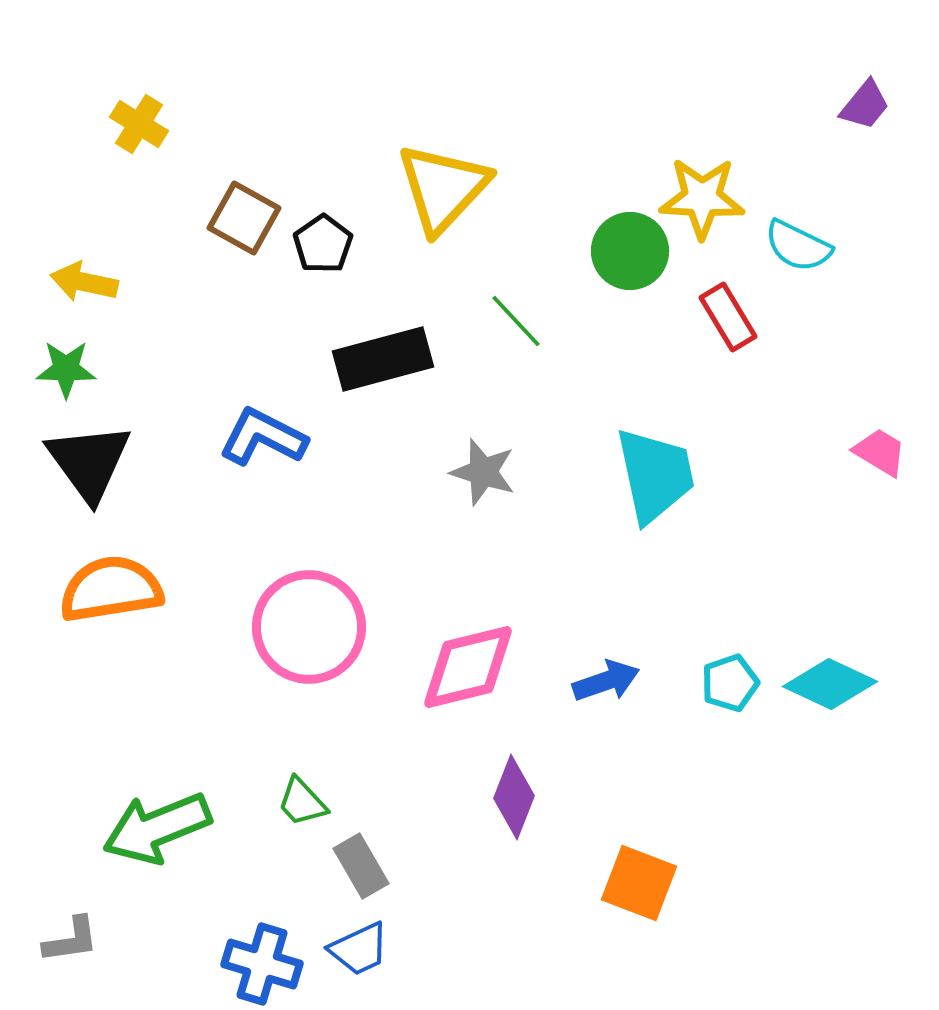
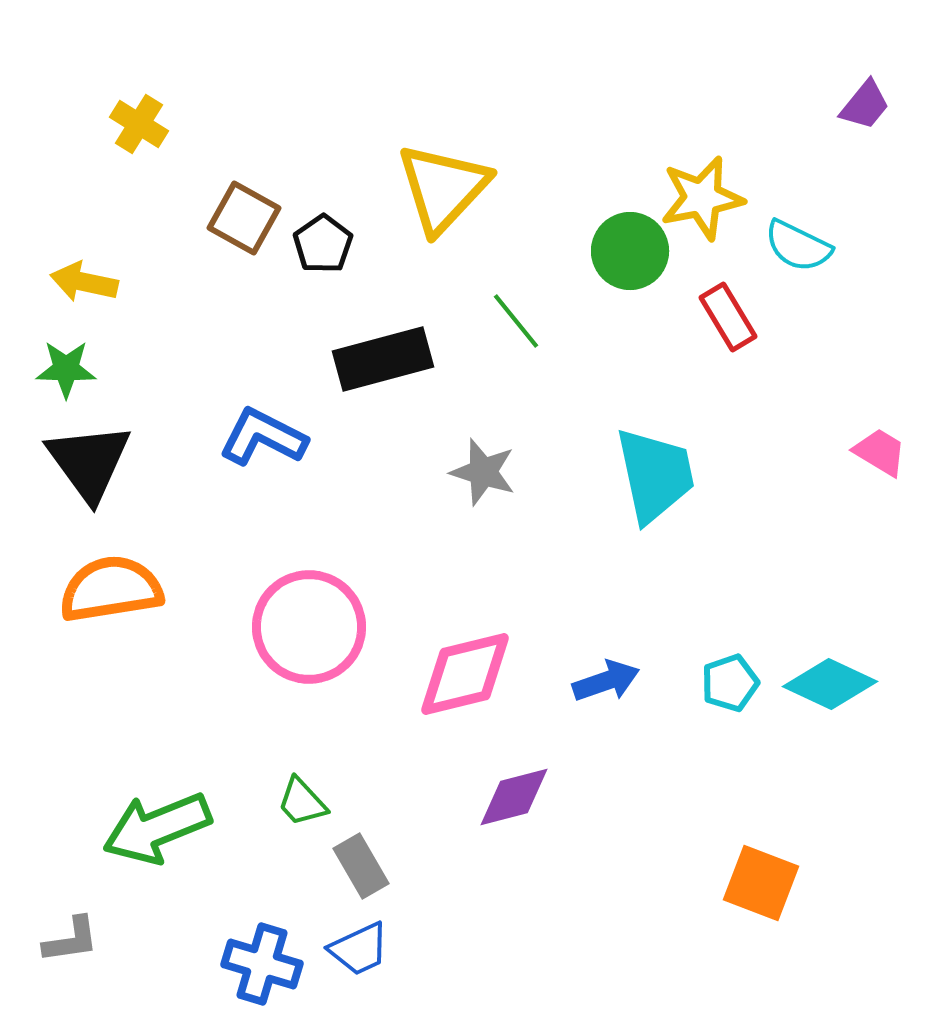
yellow star: rotated 14 degrees counterclockwise
green line: rotated 4 degrees clockwise
pink diamond: moved 3 px left, 7 px down
purple diamond: rotated 54 degrees clockwise
orange square: moved 122 px right
